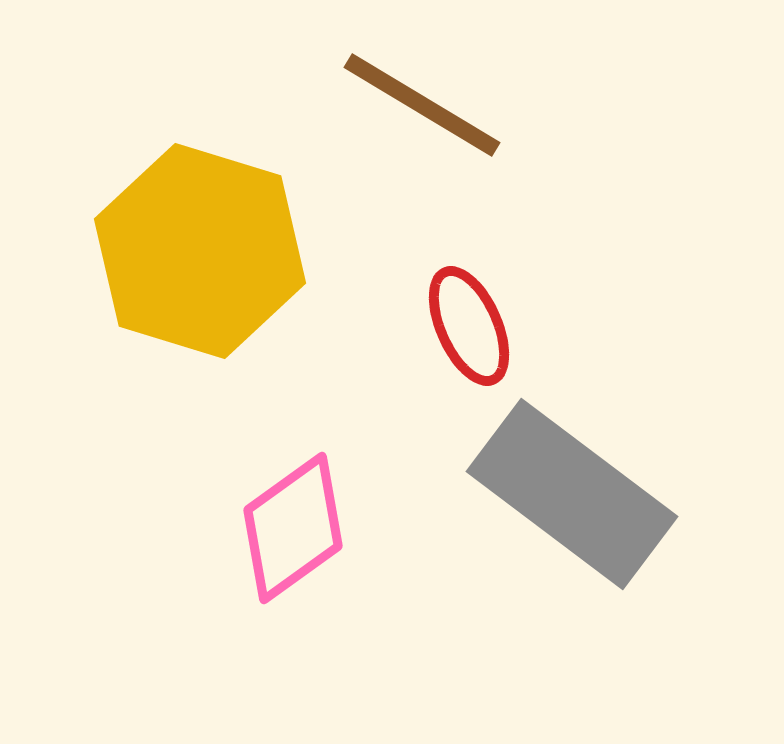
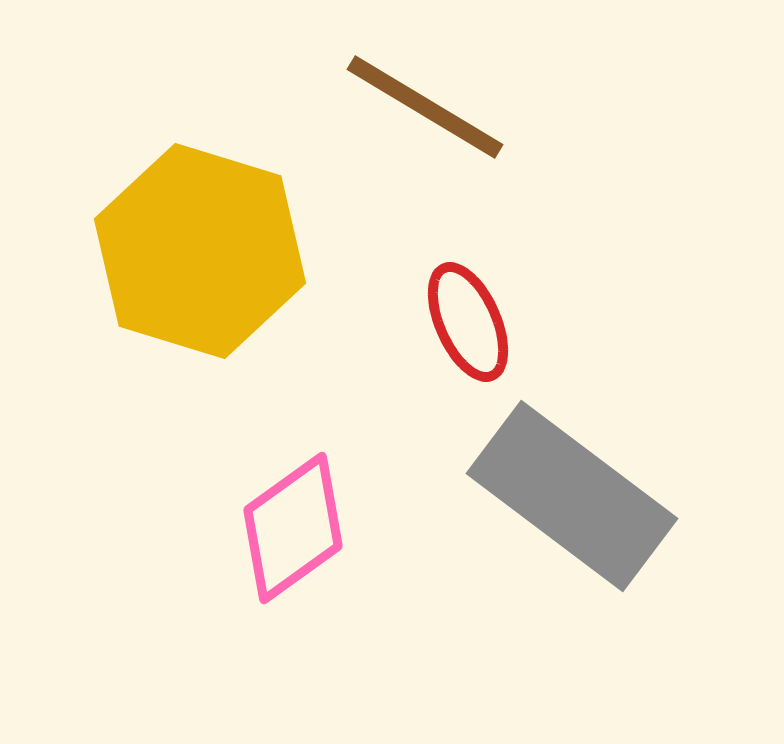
brown line: moved 3 px right, 2 px down
red ellipse: moved 1 px left, 4 px up
gray rectangle: moved 2 px down
